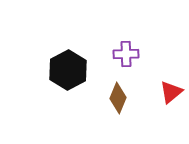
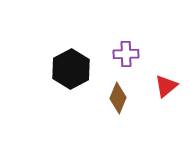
black hexagon: moved 3 px right, 1 px up
red triangle: moved 5 px left, 6 px up
